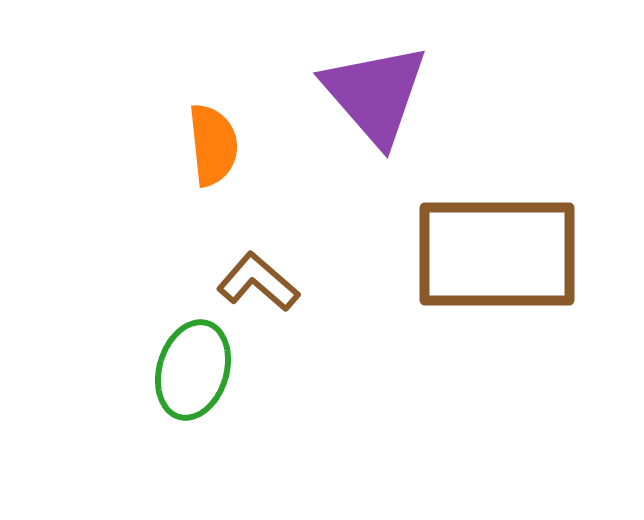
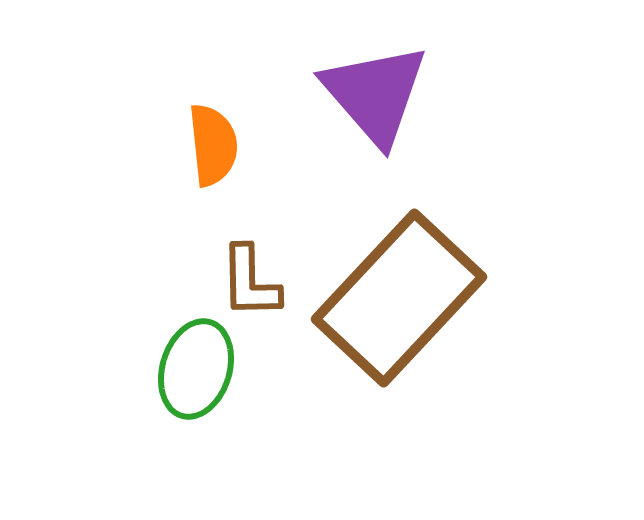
brown rectangle: moved 98 px left, 44 px down; rotated 47 degrees counterclockwise
brown L-shape: moved 8 px left; rotated 132 degrees counterclockwise
green ellipse: moved 3 px right, 1 px up
